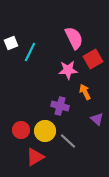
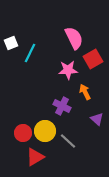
cyan line: moved 1 px down
purple cross: moved 2 px right; rotated 12 degrees clockwise
red circle: moved 2 px right, 3 px down
